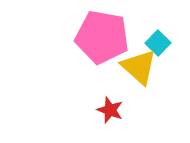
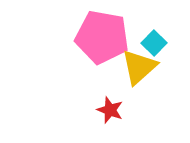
cyan square: moved 4 px left
yellow triangle: rotated 36 degrees clockwise
